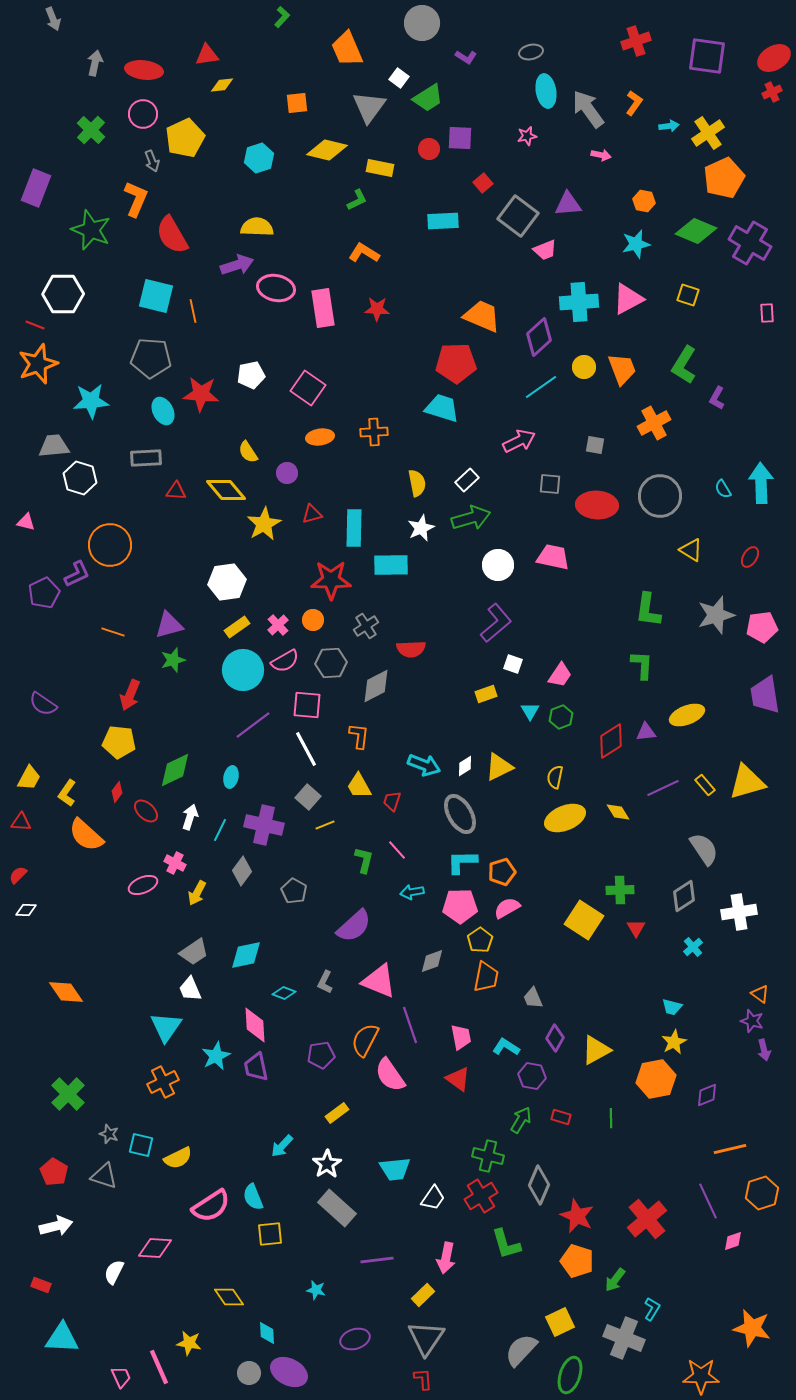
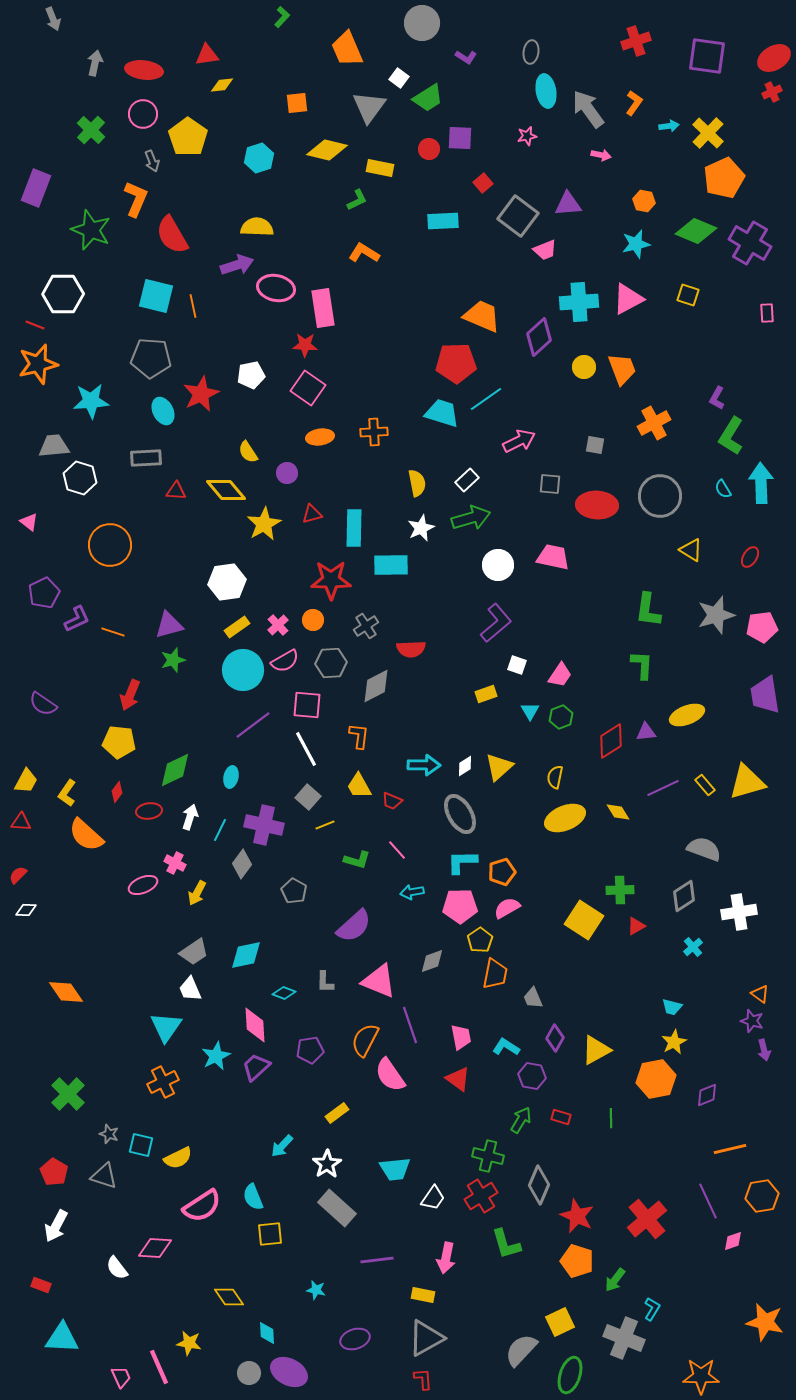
gray ellipse at (531, 52): rotated 70 degrees counterclockwise
yellow cross at (708, 133): rotated 12 degrees counterclockwise
yellow pentagon at (185, 138): moved 3 px right, 1 px up; rotated 12 degrees counterclockwise
red star at (377, 309): moved 72 px left, 36 px down
orange line at (193, 311): moved 5 px up
orange star at (38, 364): rotated 6 degrees clockwise
green L-shape at (684, 365): moved 47 px right, 71 px down
cyan line at (541, 387): moved 55 px left, 12 px down
red star at (201, 394): rotated 30 degrees counterclockwise
cyan trapezoid at (442, 408): moved 5 px down
pink triangle at (26, 522): moved 3 px right; rotated 24 degrees clockwise
purple L-shape at (77, 574): moved 45 px down
white square at (513, 664): moved 4 px right, 1 px down
cyan arrow at (424, 765): rotated 20 degrees counterclockwise
yellow triangle at (499, 767): rotated 16 degrees counterclockwise
yellow trapezoid at (29, 778): moved 3 px left, 3 px down
red trapezoid at (392, 801): rotated 85 degrees counterclockwise
red ellipse at (146, 811): moved 3 px right; rotated 50 degrees counterclockwise
gray semicircle at (704, 849): rotated 36 degrees counterclockwise
green L-shape at (364, 860): moved 7 px left; rotated 92 degrees clockwise
gray diamond at (242, 871): moved 7 px up
red triangle at (636, 928): moved 2 px up; rotated 30 degrees clockwise
orange trapezoid at (486, 977): moved 9 px right, 3 px up
gray L-shape at (325, 982): rotated 25 degrees counterclockwise
purple pentagon at (321, 1055): moved 11 px left, 5 px up
purple trapezoid at (256, 1067): rotated 60 degrees clockwise
orange hexagon at (762, 1193): moved 3 px down; rotated 8 degrees clockwise
pink semicircle at (211, 1206): moved 9 px left
white arrow at (56, 1226): rotated 132 degrees clockwise
white semicircle at (114, 1272): moved 3 px right, 4 px up; rotated 65 degrees counterclockwise
yellow rectangle at (423, 1295): rotated 55 degrees clockwise
orange star at (752, 1328): moved 13 px right, 6 px up
gray triangle at (426, 1338): rotated 27 degrees clockwise
